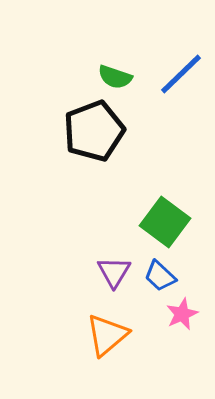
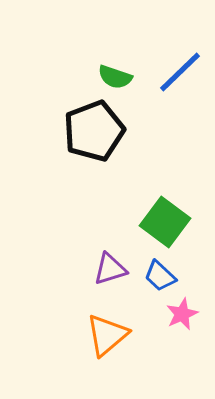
blue line: moved 1 px left, 2 px up
purple triangle: moved 4 px left, 3 px up; rotated 42 degrees clockwise
